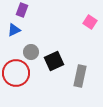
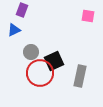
pink square: moved 2 px left, 6 px up; rotated 24 degrees counterclockwise
red circle: moved 24 px right
